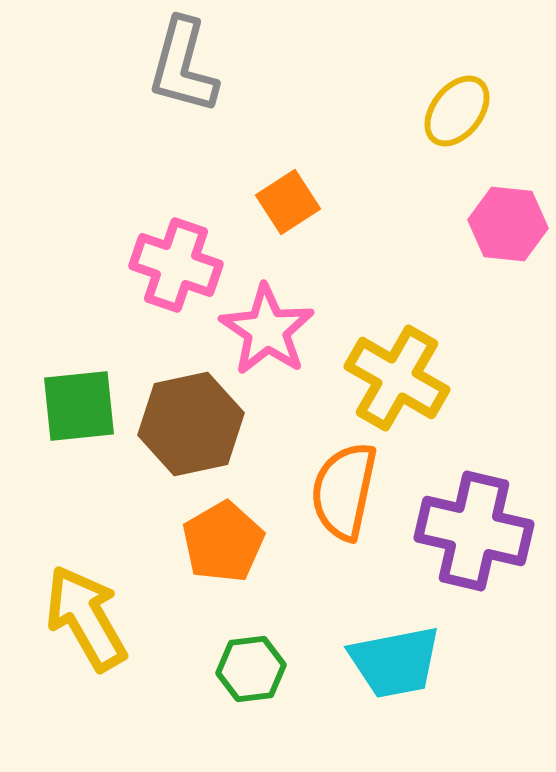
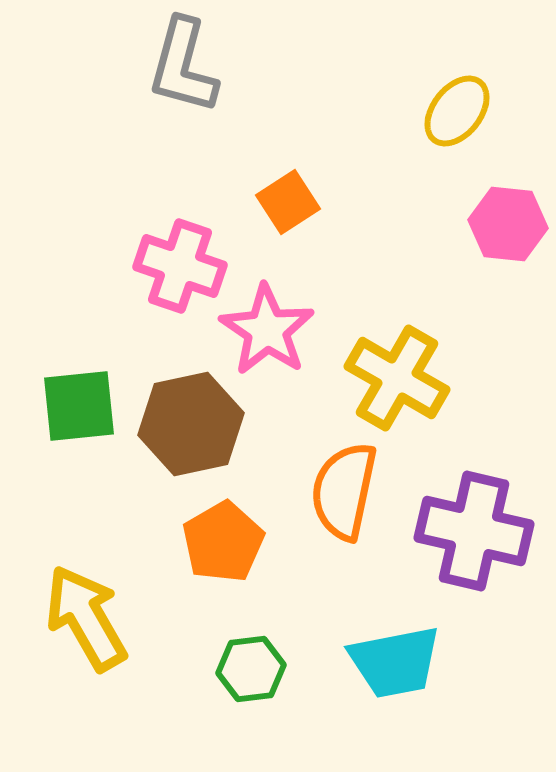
pink cross: moved 4 px right, 1 px down
